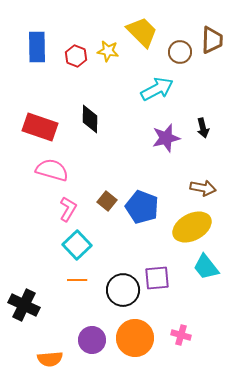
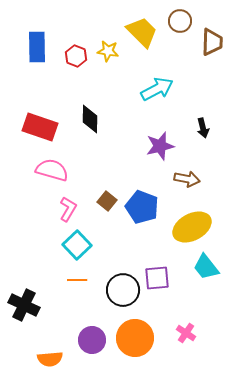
brown trapezoid: moved 2 px down
brown circle: moved 31 px up
purple star: moved 6 px left, 8 px down
brown arrow: moved 16 px left, 9 px up
pink cross: moved 5 px right, 2 px up; rotated 18 degrees clockwise
